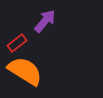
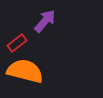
orange semicircle: rotated 18 degrees counterclockwise
